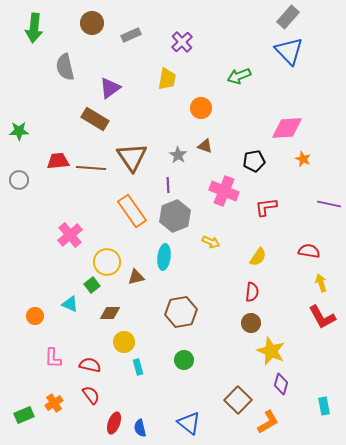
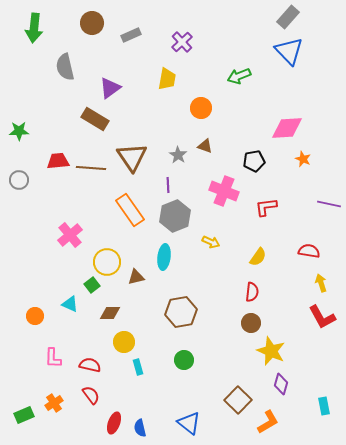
orange rectangle at (132, 211): moved 2 px left, 1 px up
